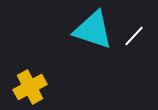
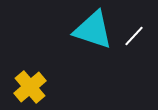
yellow cross: rotated 12 degrees counterclockwise
